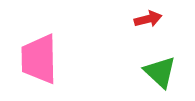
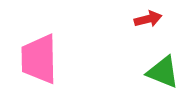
green triangle: moved 3 px right; rotated 21 degrees counterclockwise
